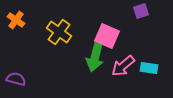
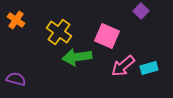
purple square: rotated 28 degrees counterclockwise
green arrow: moved 18 px left; rotated 68 degrees clockwise
cyan rectangle: rotated 24 degrees counterclockwise
